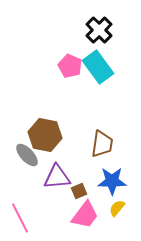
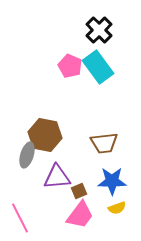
brown trapezoid: moved 2 px right, 1 px up; rotated 76 degrees clockwise
gray ellipse: rotated 60 degrees clockwise
yellow semicircle: rotated 150 degrees counterclockwise
pink trapezoid: moved 5 px left
